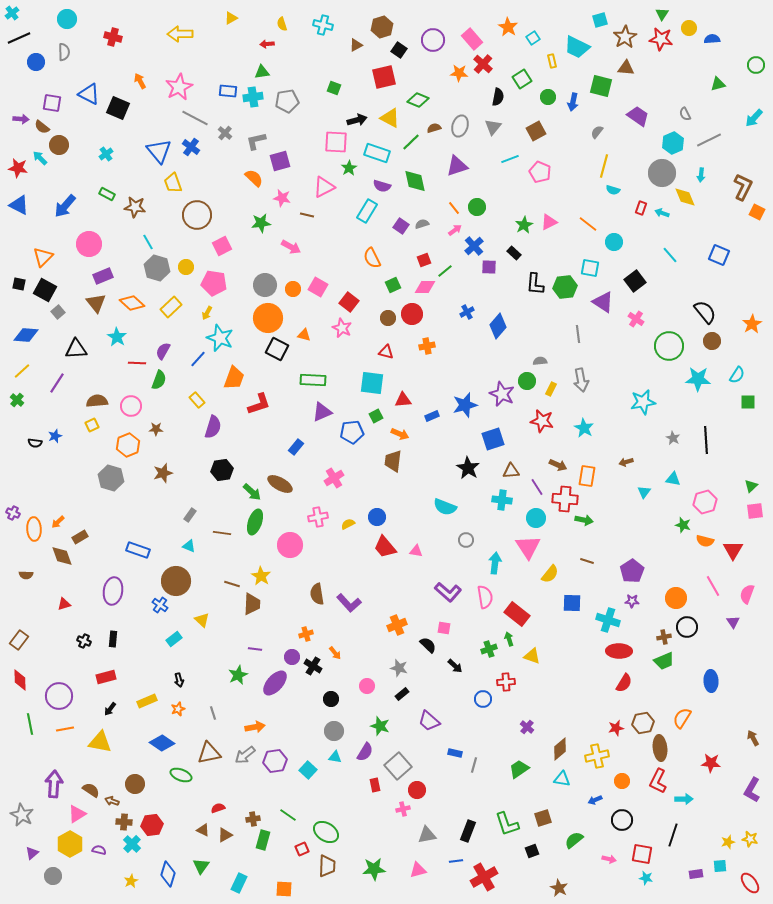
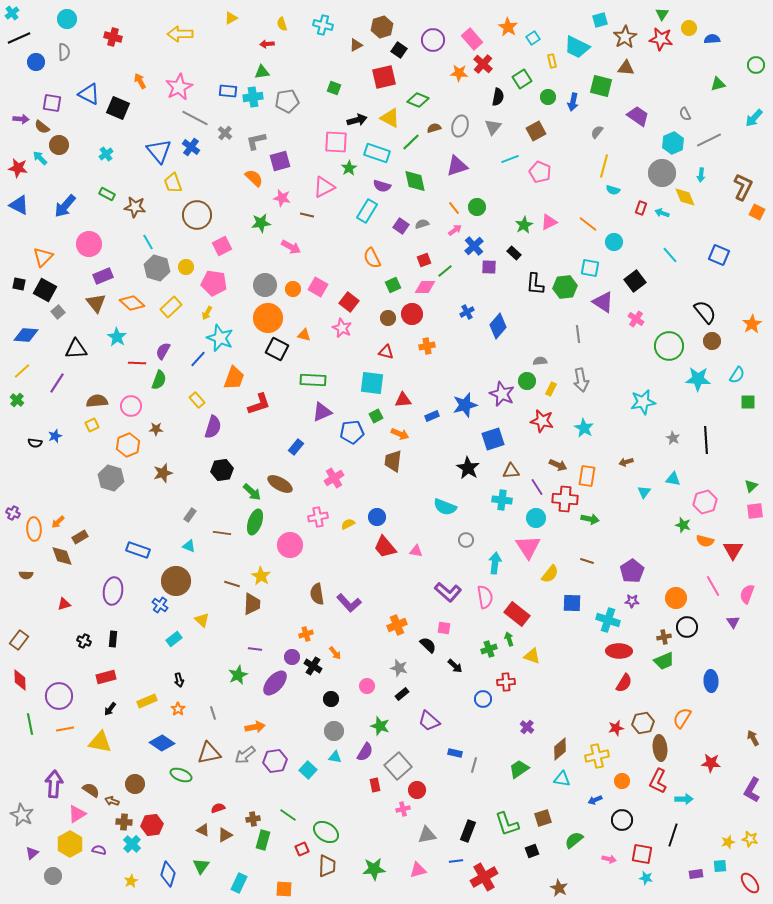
green arrow at (584, 520): moved 6 px right, 1 px up
orange star at (178, 709): rotated 16 degrees counterclockwise
